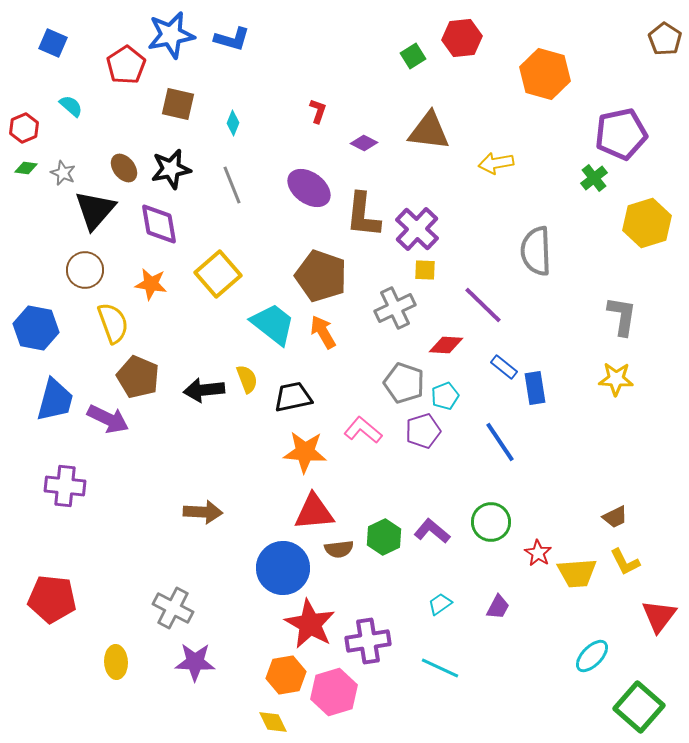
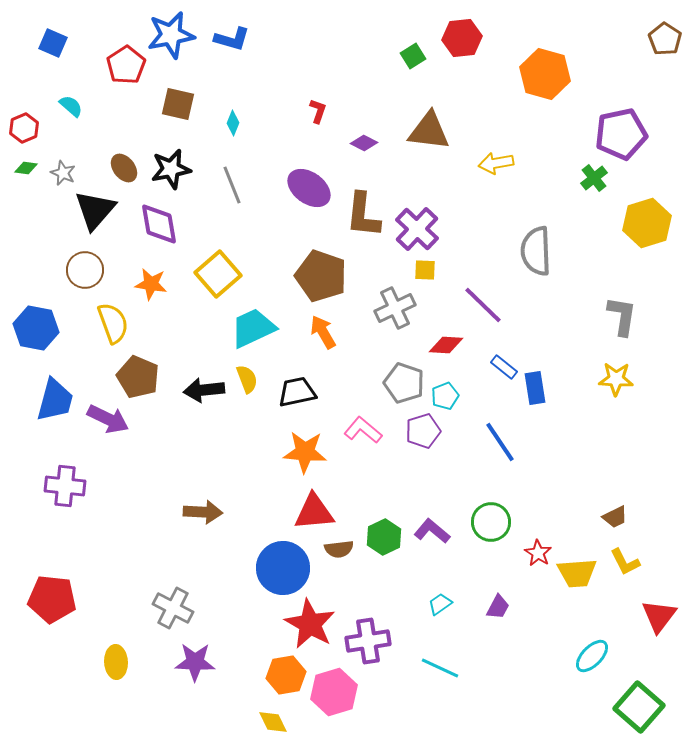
cyan trapezoid at (273, 324): moved 20 px left, 4 px down; rotated 63 degrees counterclockwise
black trapezoid at (293, 397): moved 4 px right, 5 px up
